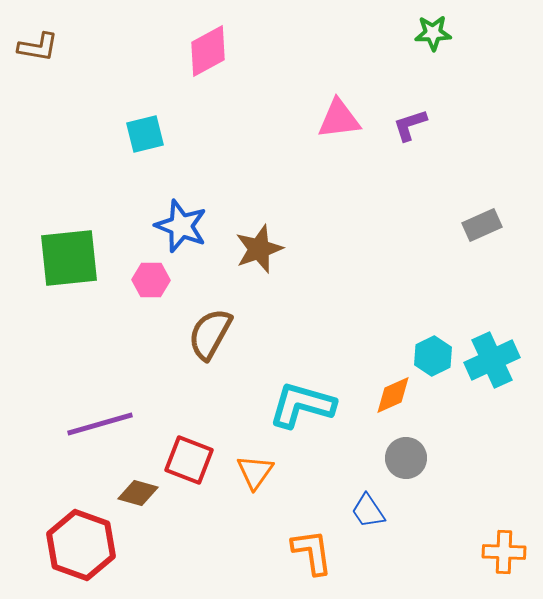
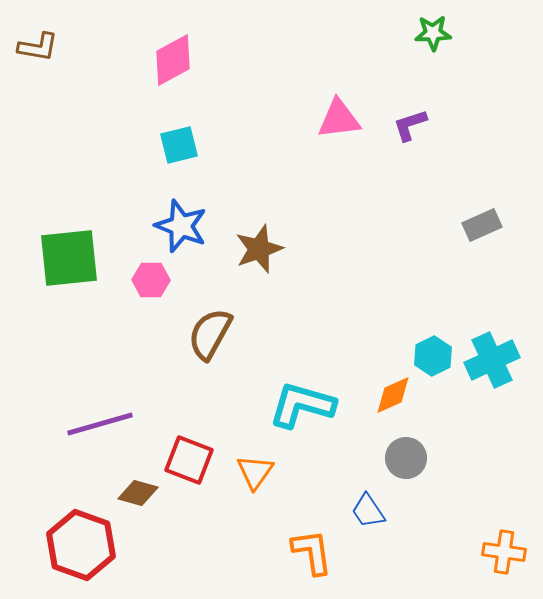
pink diamond: moved 35 px left, 9 px down
cyan square: moved 34 px right, 11 px down
orange cross: rotated 6 degrees clockwise
